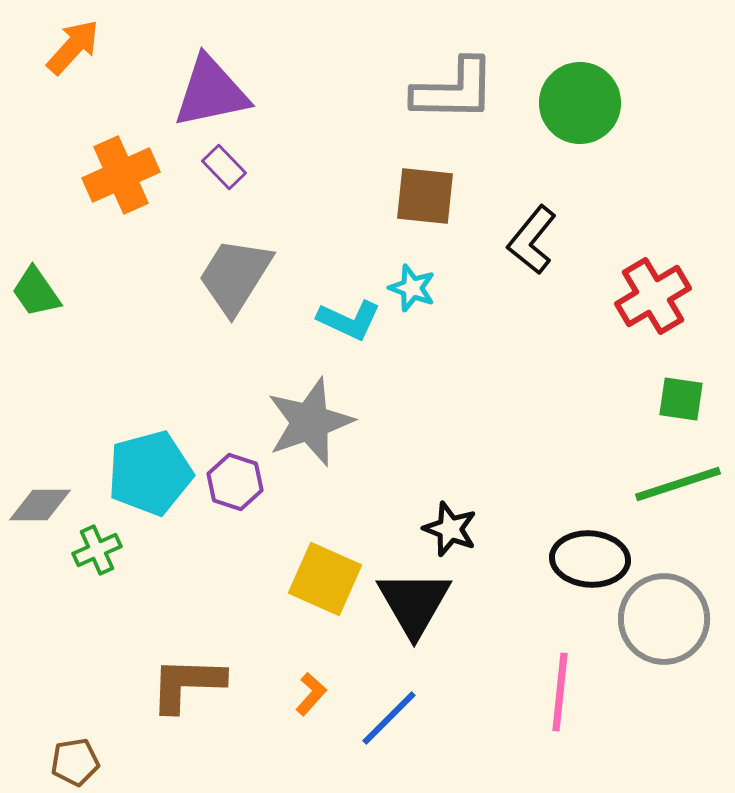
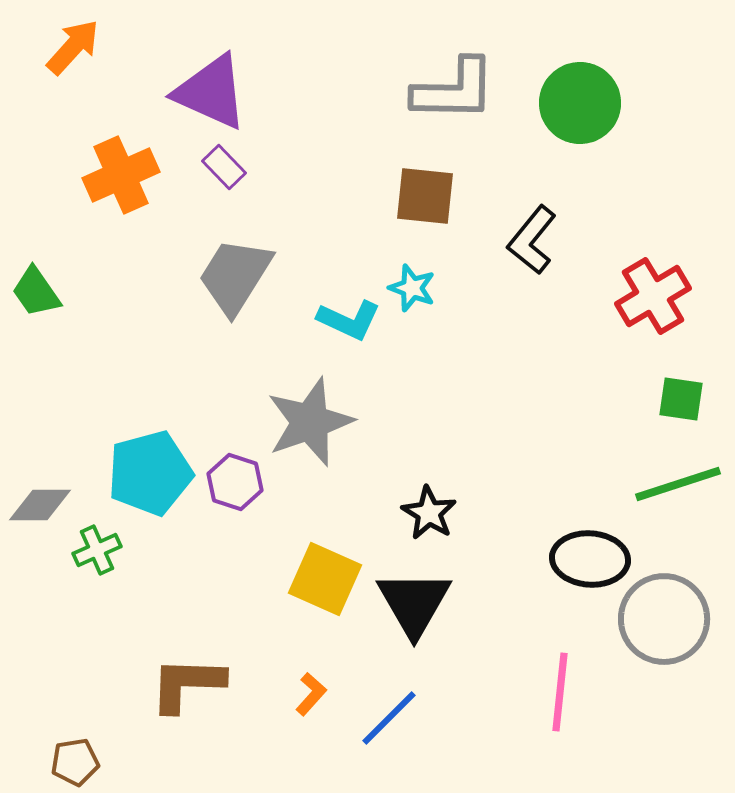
purple triangle: rotated 36 degrees clockwise
black star: moved 21 px left, 16 px up; rotated 10 degrees clockwise
